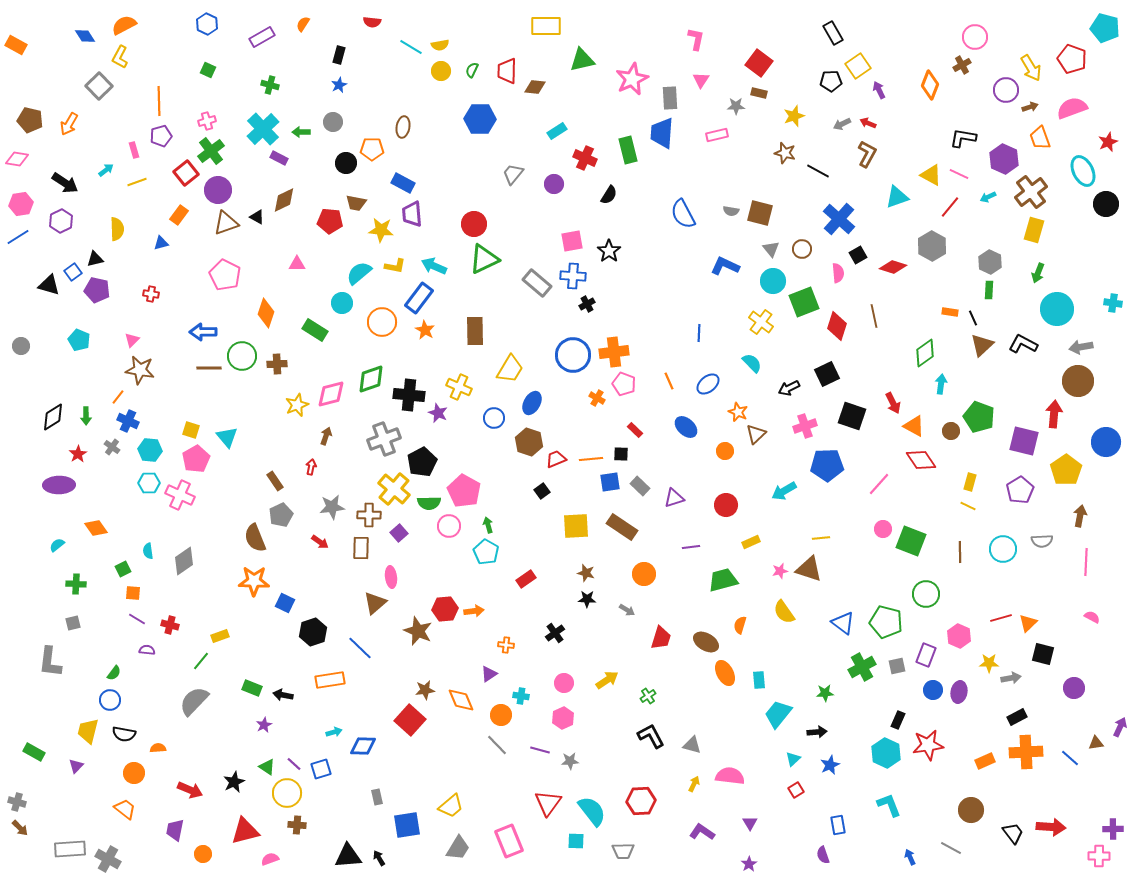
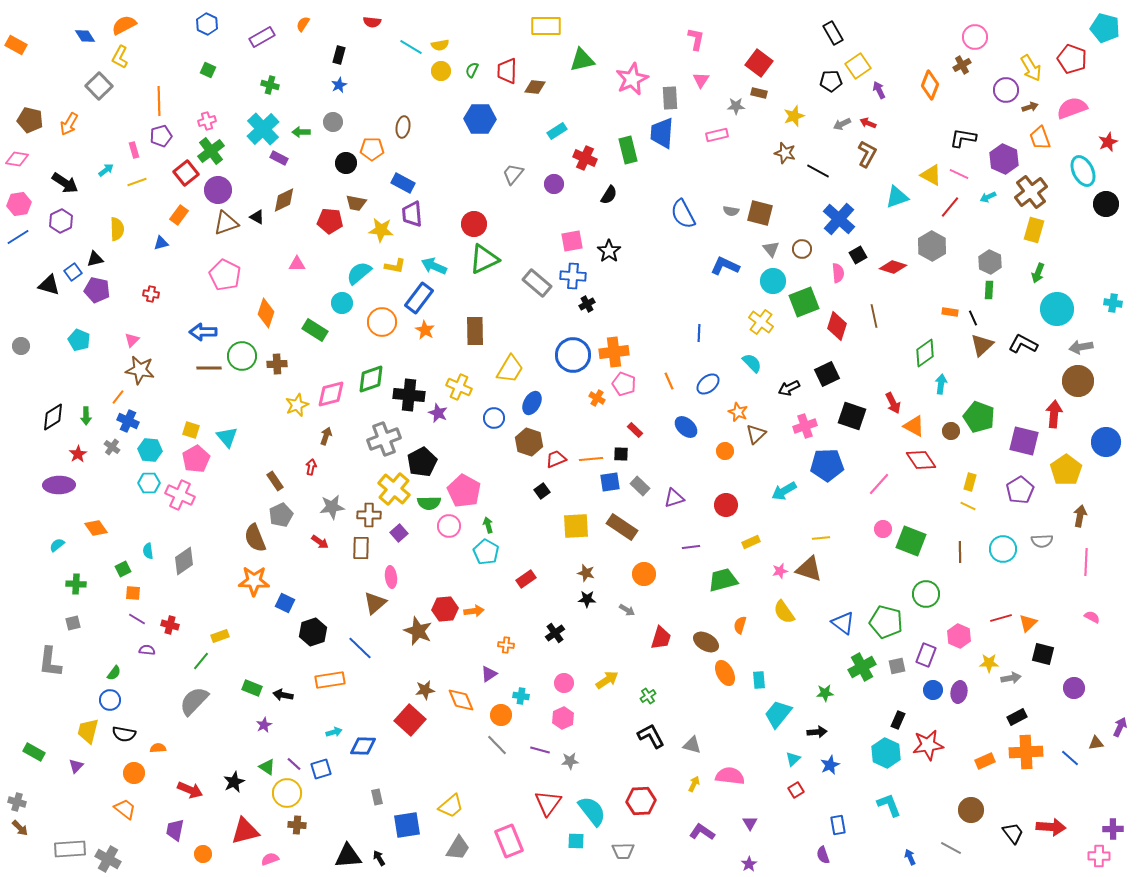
pink hexagon at (21, 204): moved 2 px left
